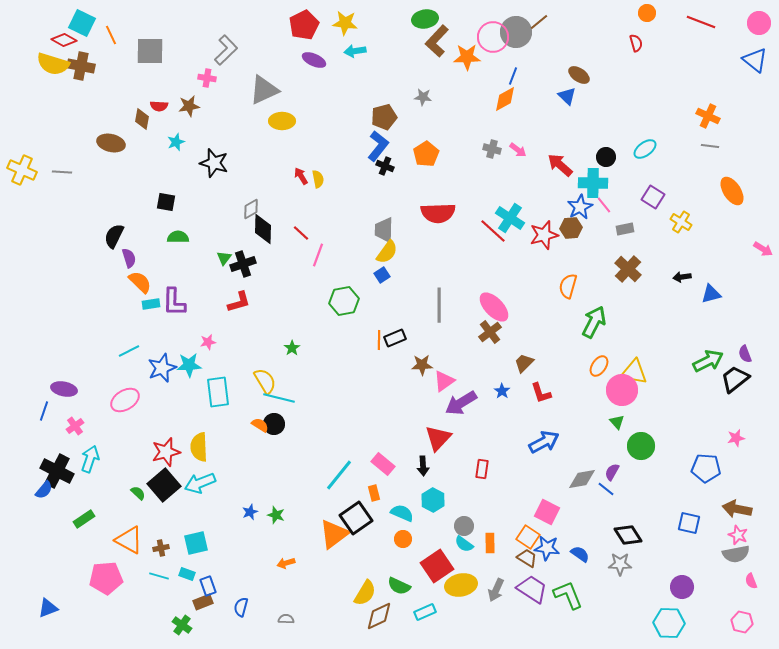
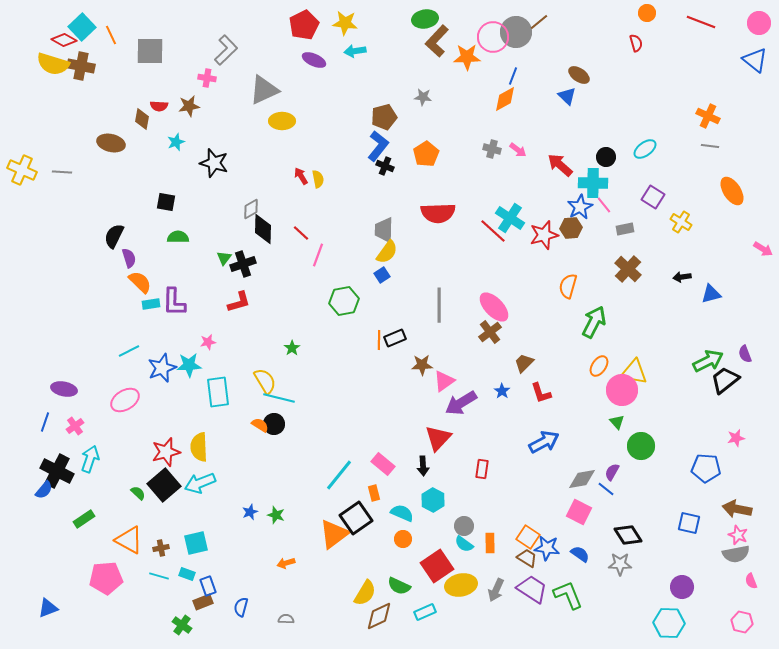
cyan square at (82, 23): moved 4 px down; rotated 20 degrees clockwise
black trapezoid at (735, 379): moved 10 px left, 1 px down
blue line at (44, 411): moved 1 px right, 11 px down
pink square at (547, 512): moved 32 px right
